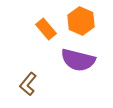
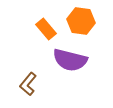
orange hexagon: rotated 16 degrees counterclockwise
purple semicircle: moved 8 px left
